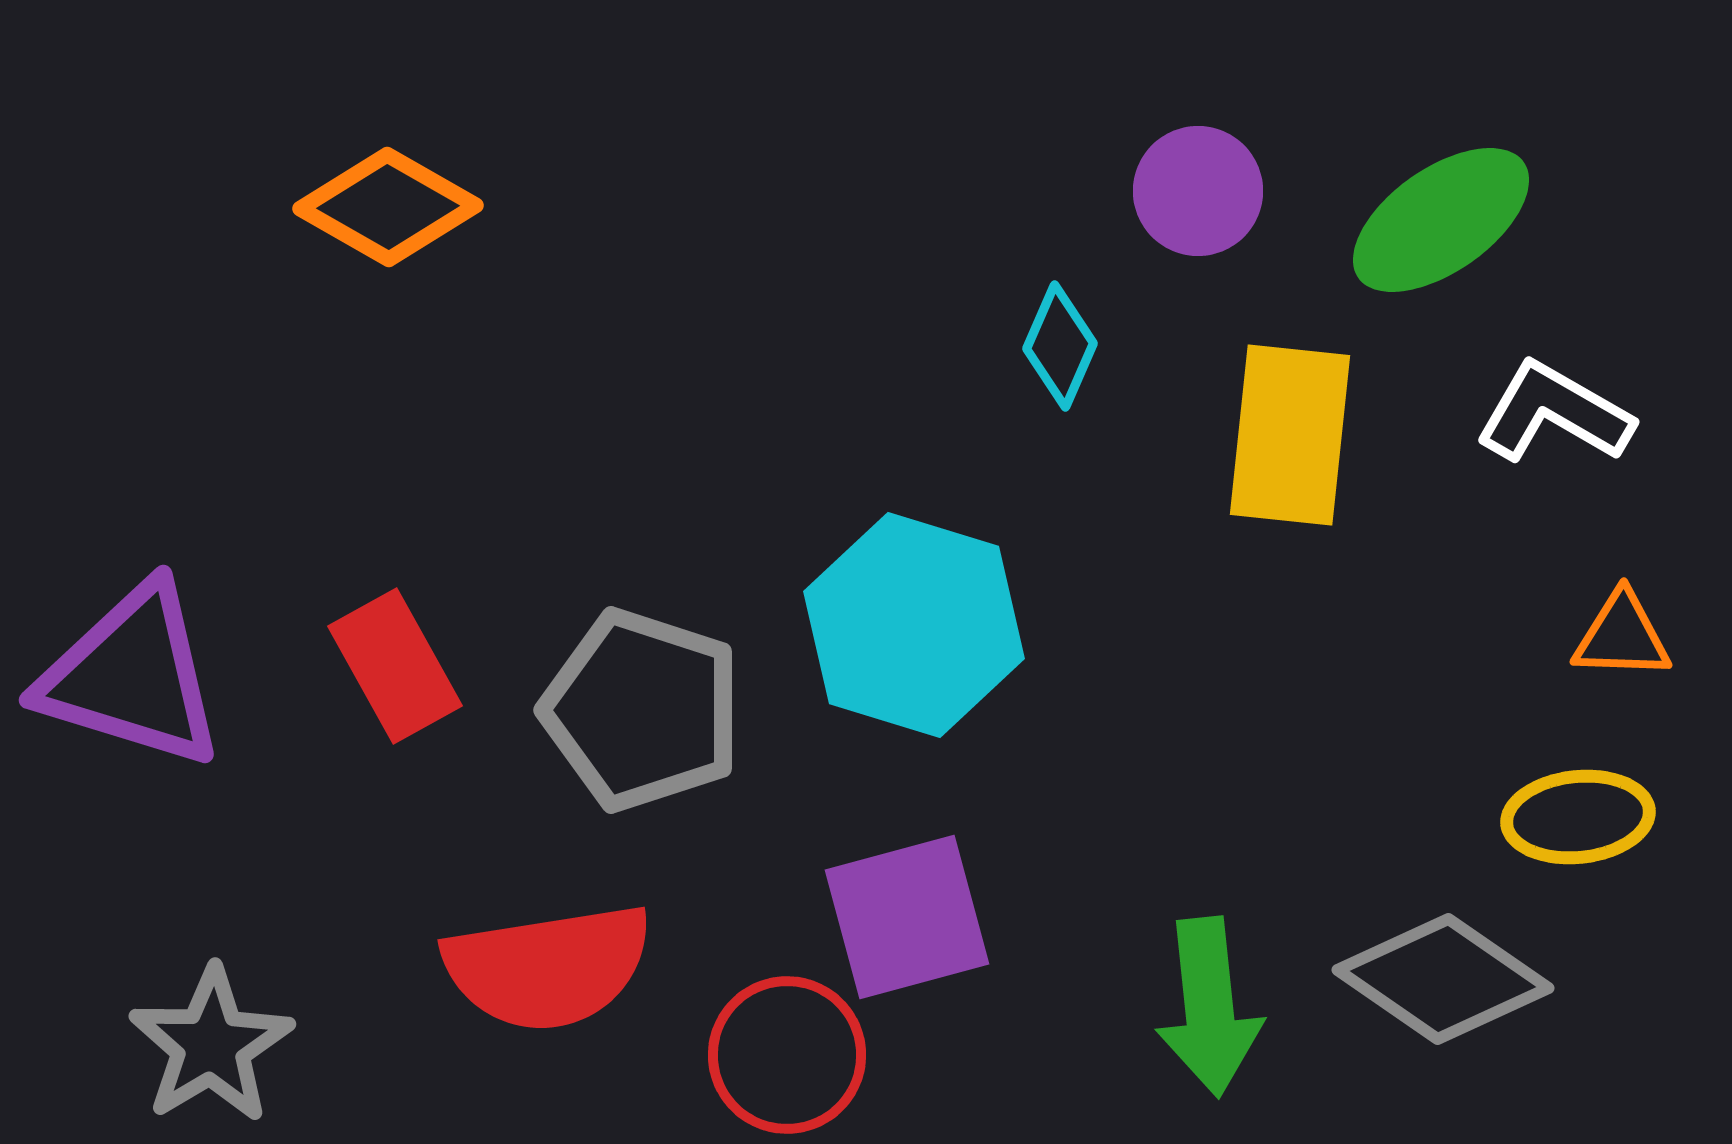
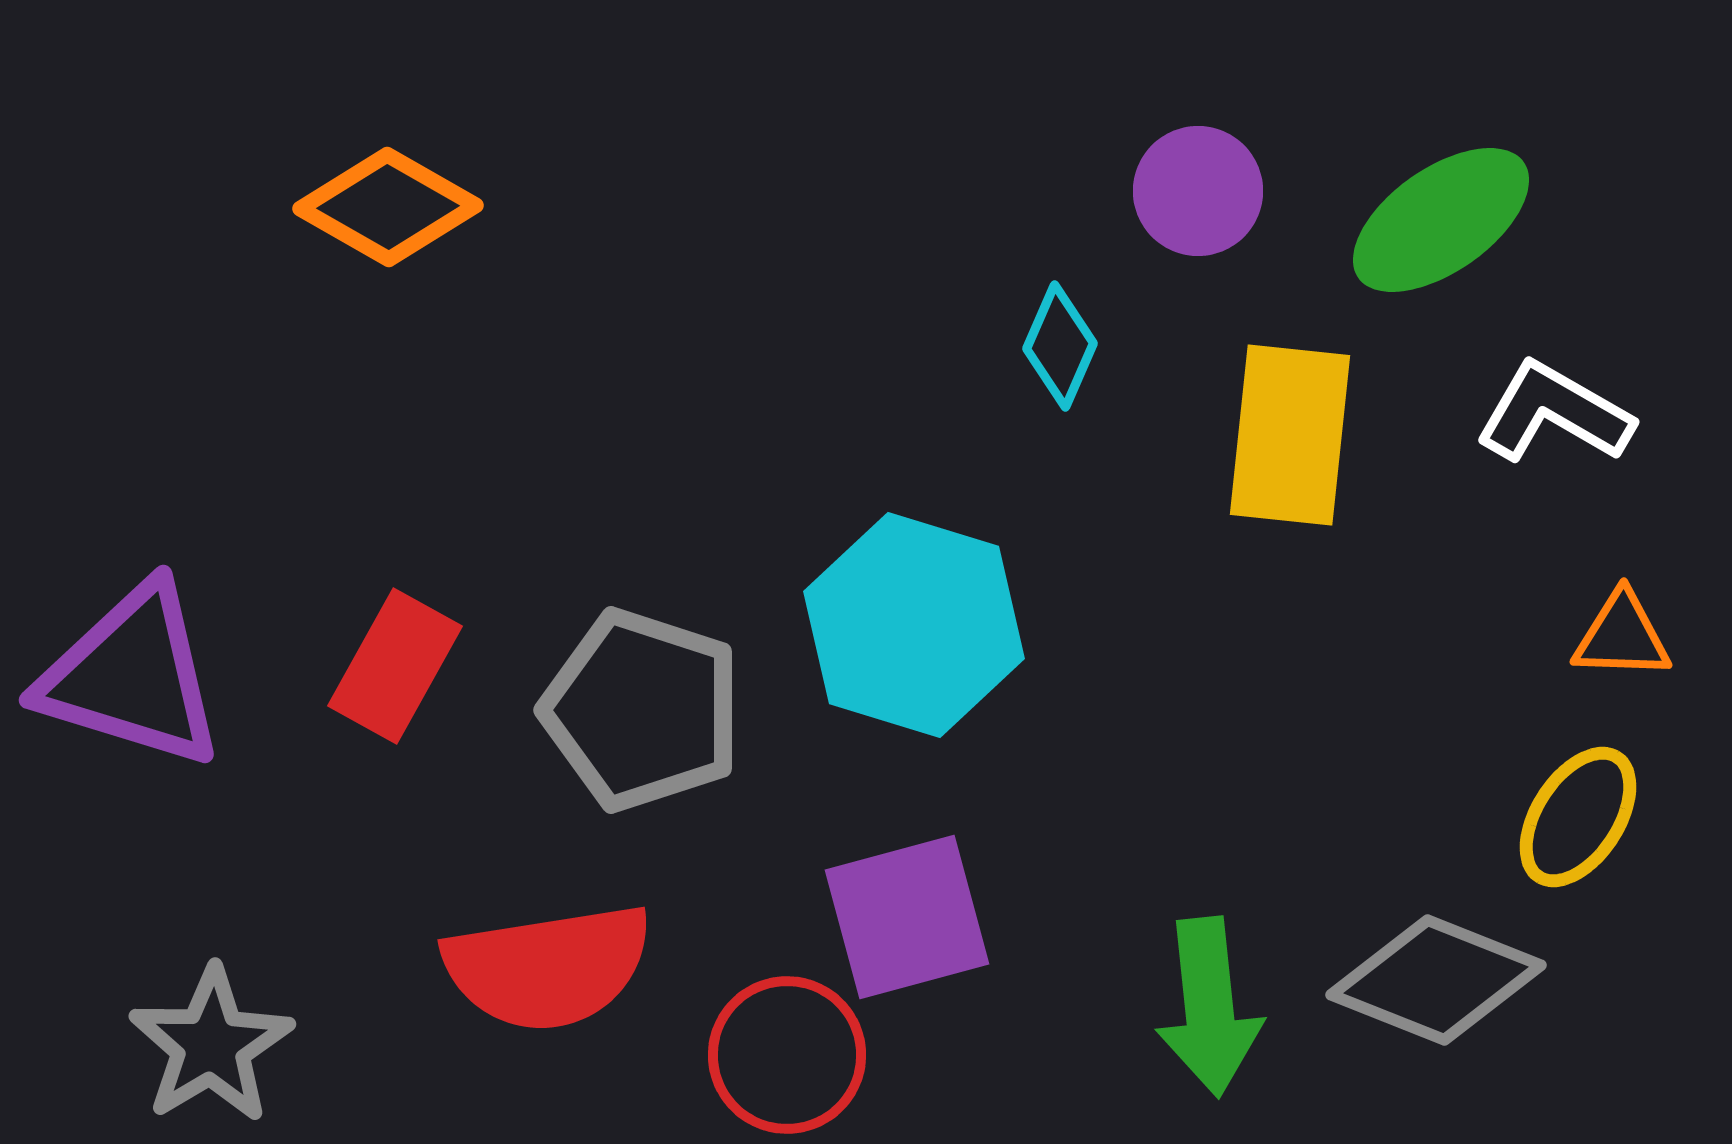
red rectangle: rotated 58 degrees clockwise
yellow ellipse: rotated 51 degrees counterclockwise
gray diamond: moved 7 px left, 1 px down; rotated 13 degrees counterclockwise
